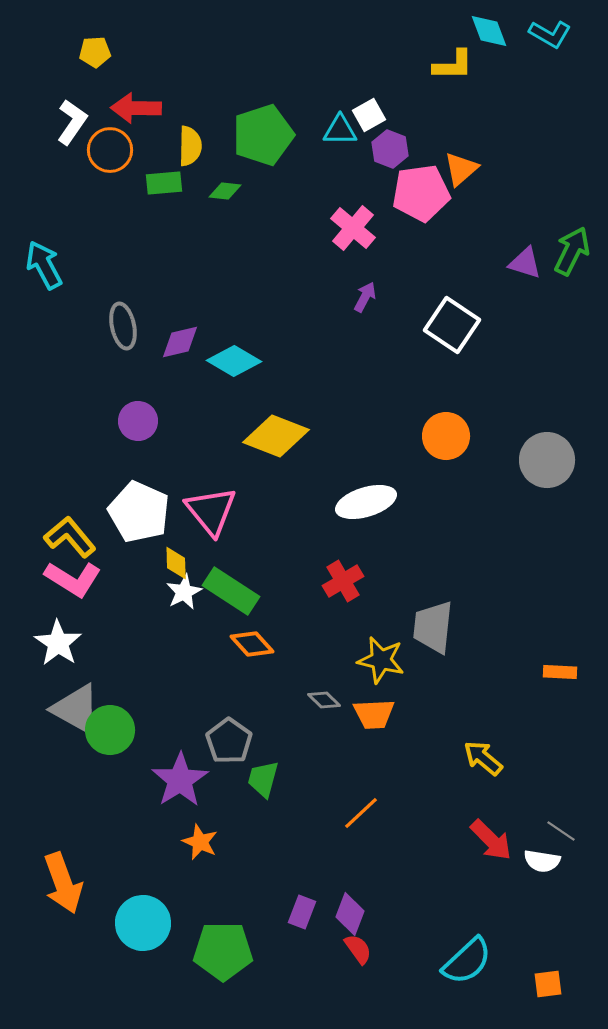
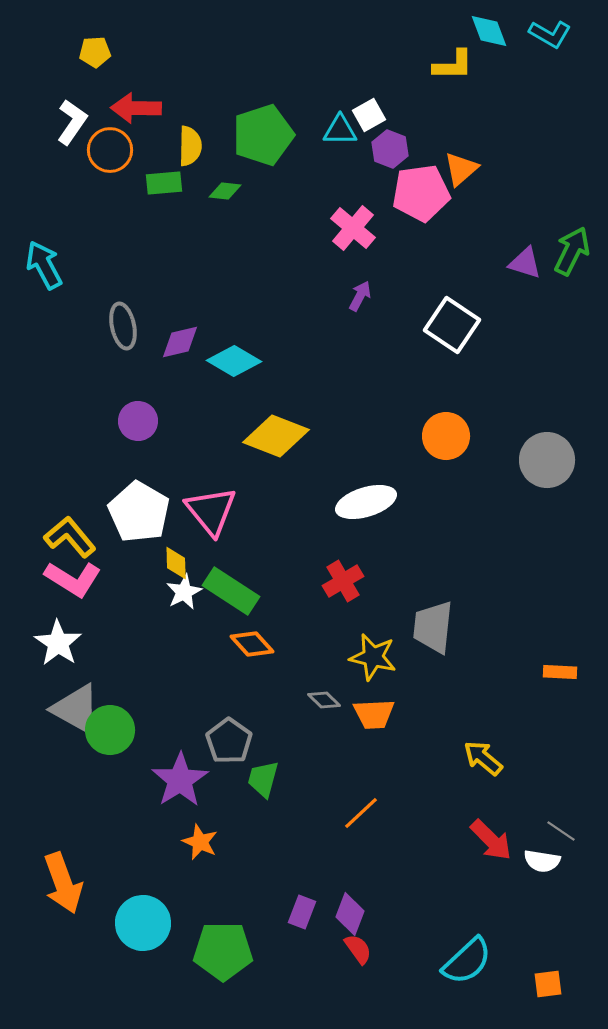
purple arrow at (365, 297): moved 5 px left, 1 px up
white pentagon at (139, 512): rotated 6 degrees clockwise
yellow star at (381, 660): moved 8 px left, 3 px up
